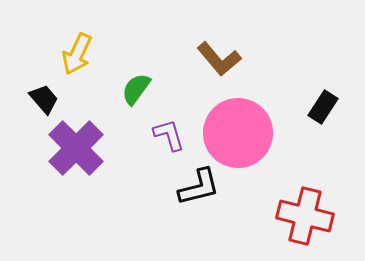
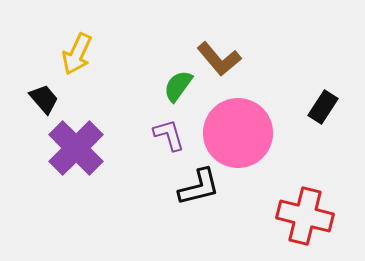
green semicircle: moved 42 px right, 3 px up
